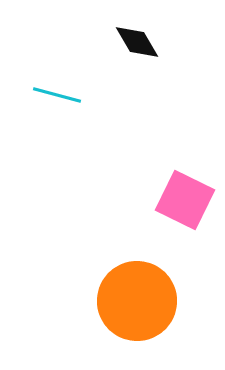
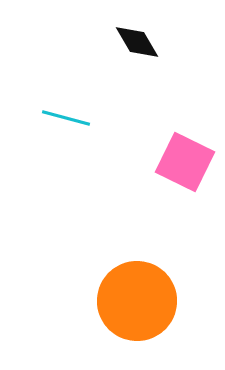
cyan line: moved 9 px right, 23 px down
pink square: moved 38 px up
